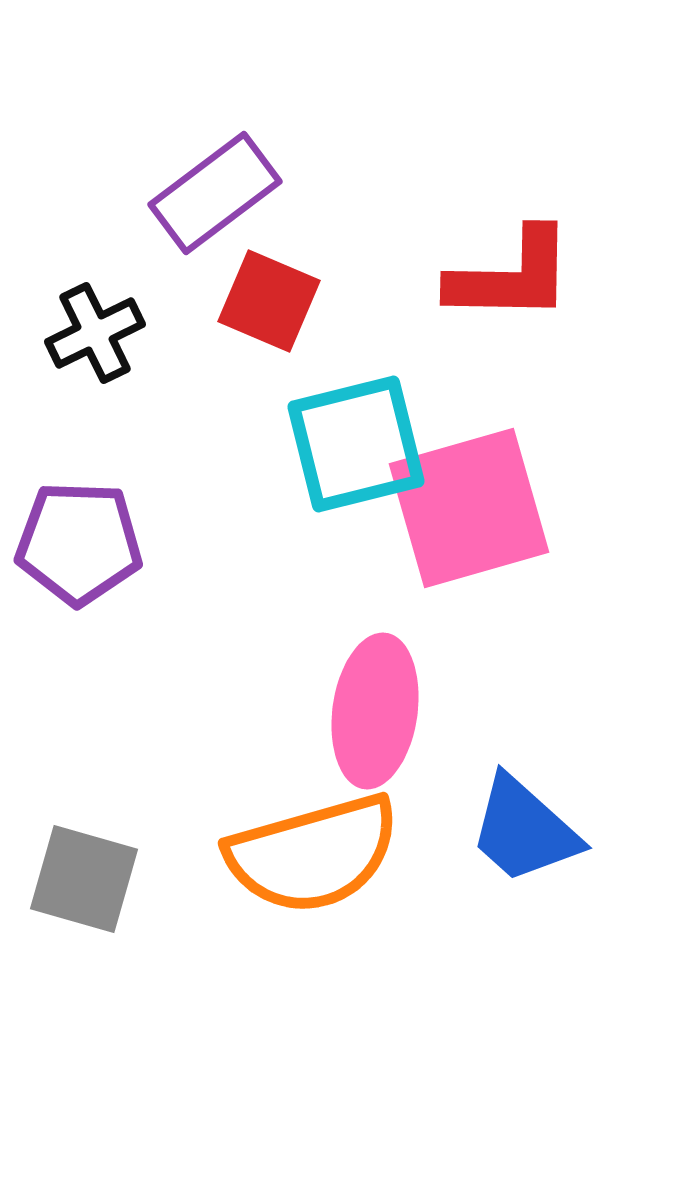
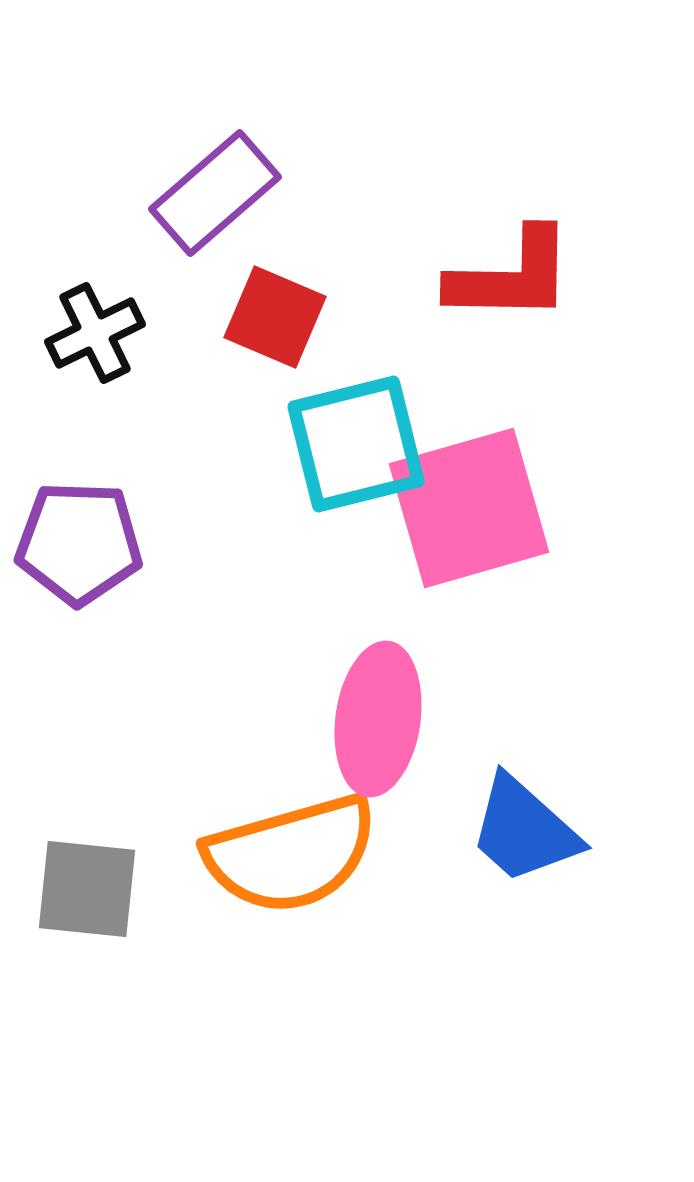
purple rectangle: rotated 4 degrees counterclockwise
red square: moved 6 px right, 16 px down
pink ellipse: moved 3 px right, 8 px down
orange semicircle: moved 22 px left
gray square: moved 3 px right, 10 px down; rotated 10 degrees counterclockwise
